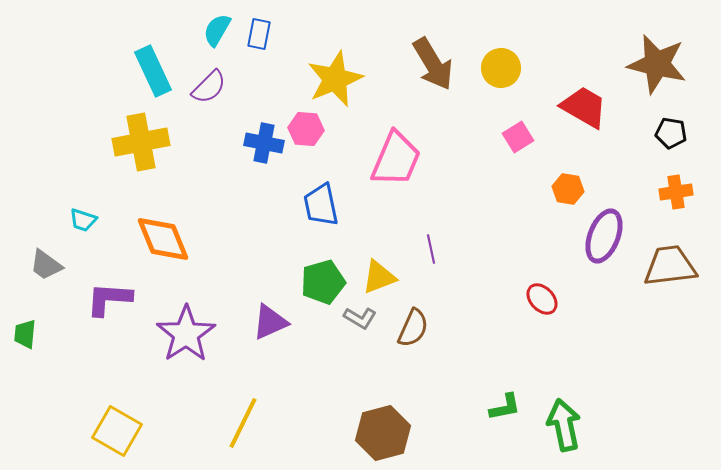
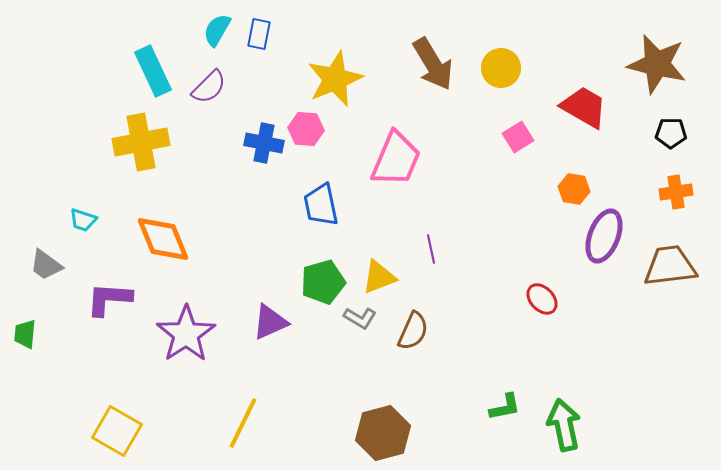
black pentagon: rotated 8 degrees counterclockwise
orange hexagon: moved 6 px right
brown semicircle: moved 3 px down
